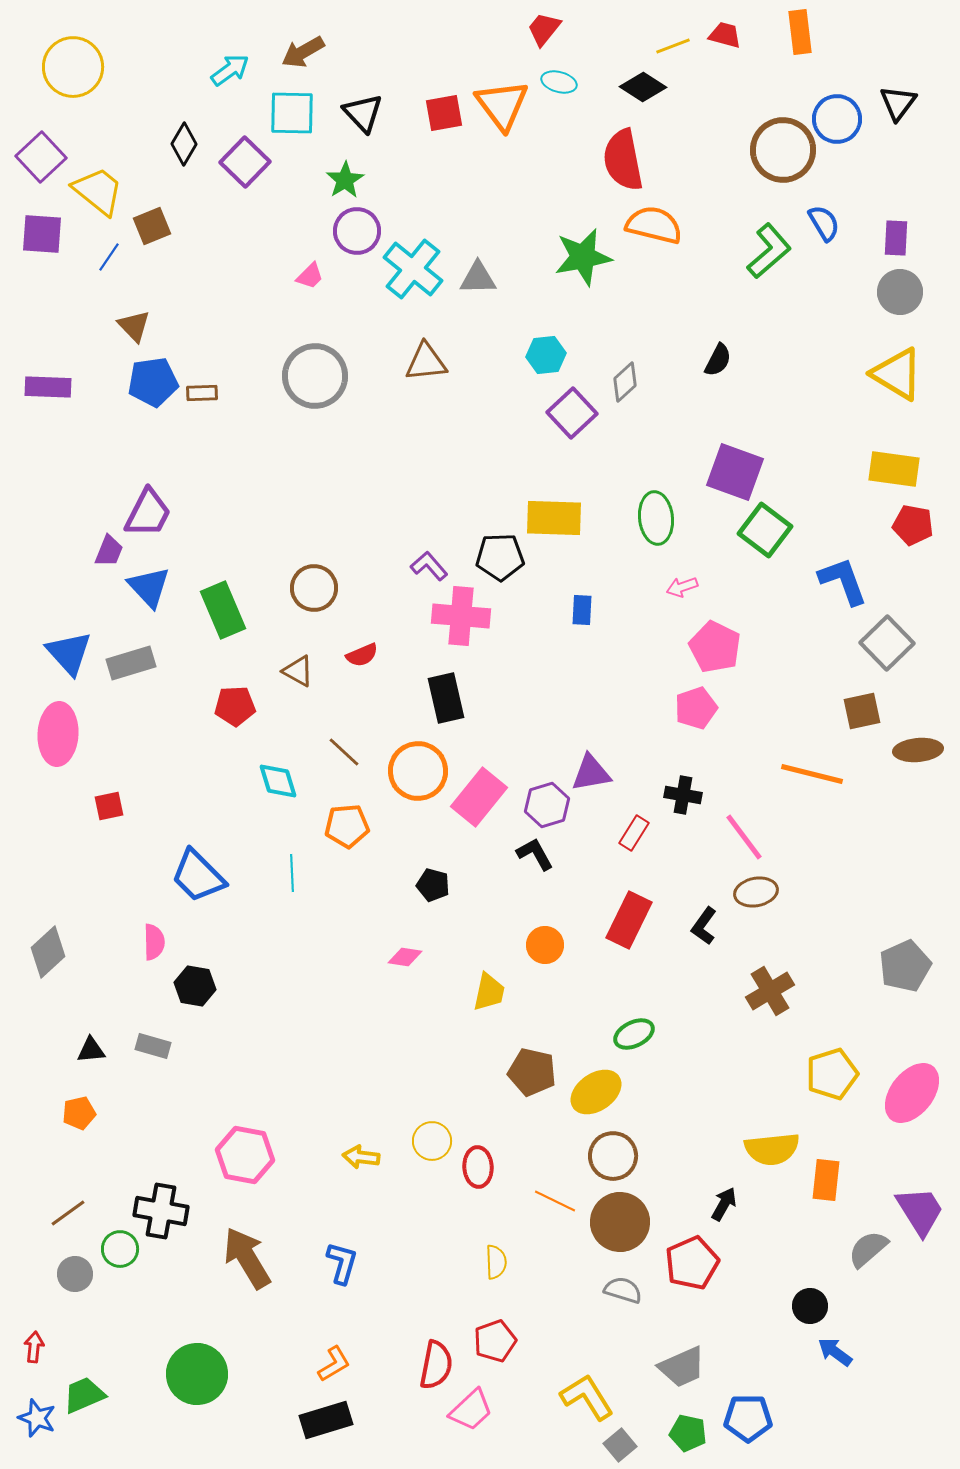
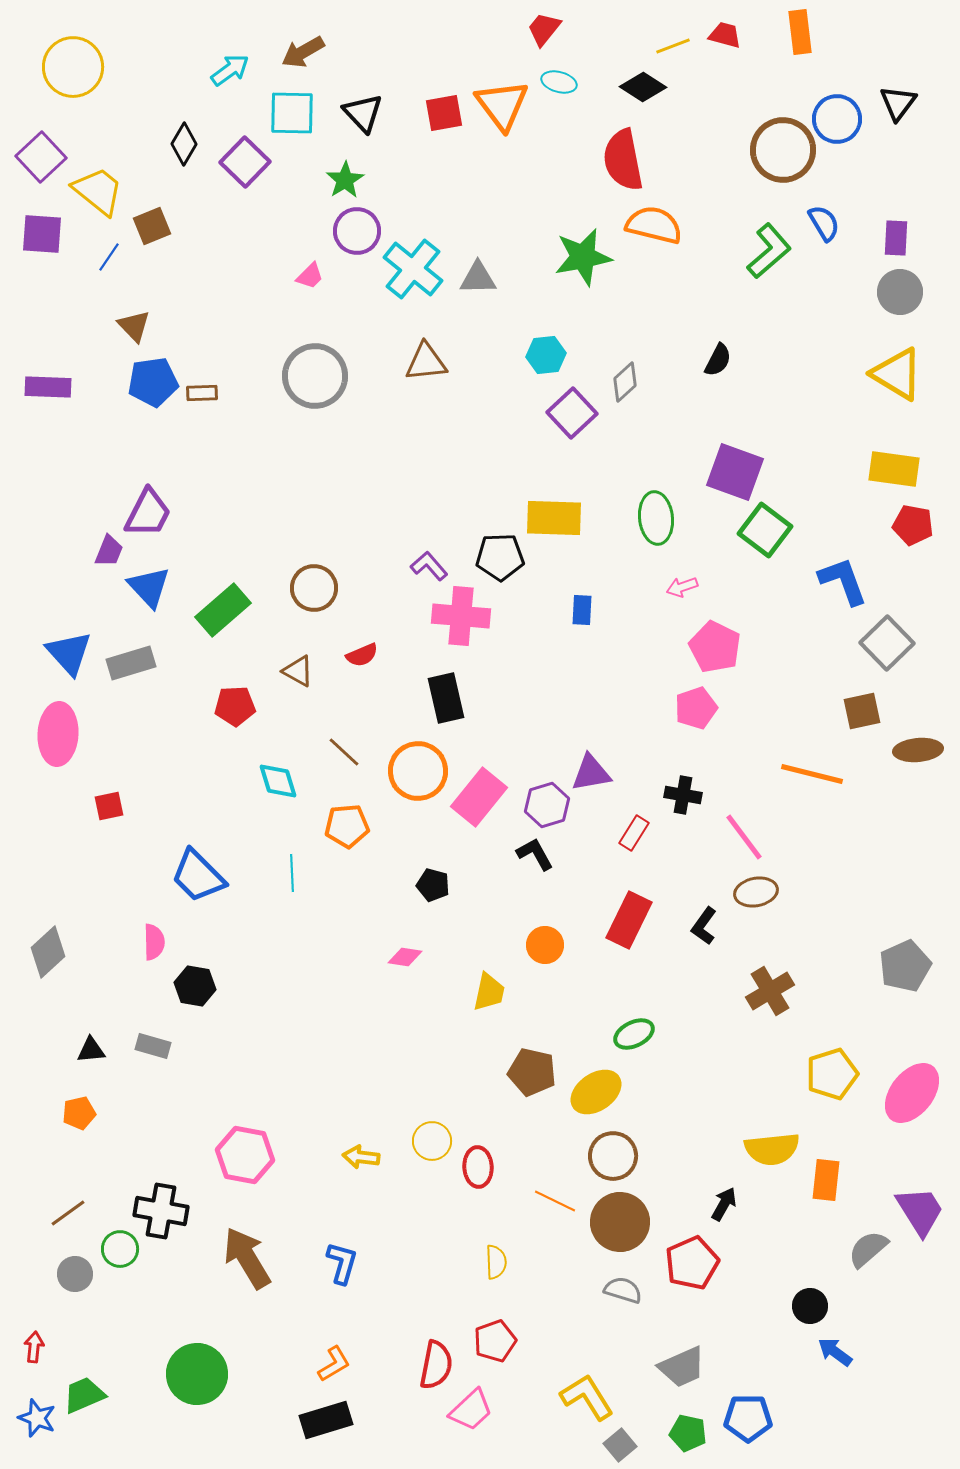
green rectangle at (223, 610): rotated 72 degrees clockwise
